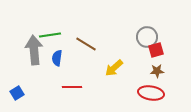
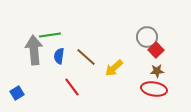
brown line: moved 13 px down; rotated 10 degrees clockwise
red square: rotated 28 degrees counterclockwise
blue semicircle: moved 2 px right, 2 px up
red line: rotated 54 degrees clockwise
red ellipse: moved 3 px right, 4 px up
